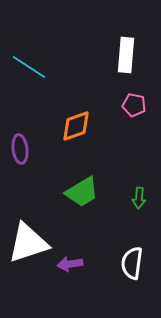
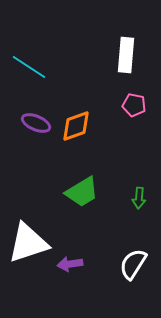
purple ellipse: moved 16 px right, 26 px up; rotated 60 degrees counterclockwise
white semicircle: moved 1 px right, 1 px down; rotated 24 degrees clockwise
